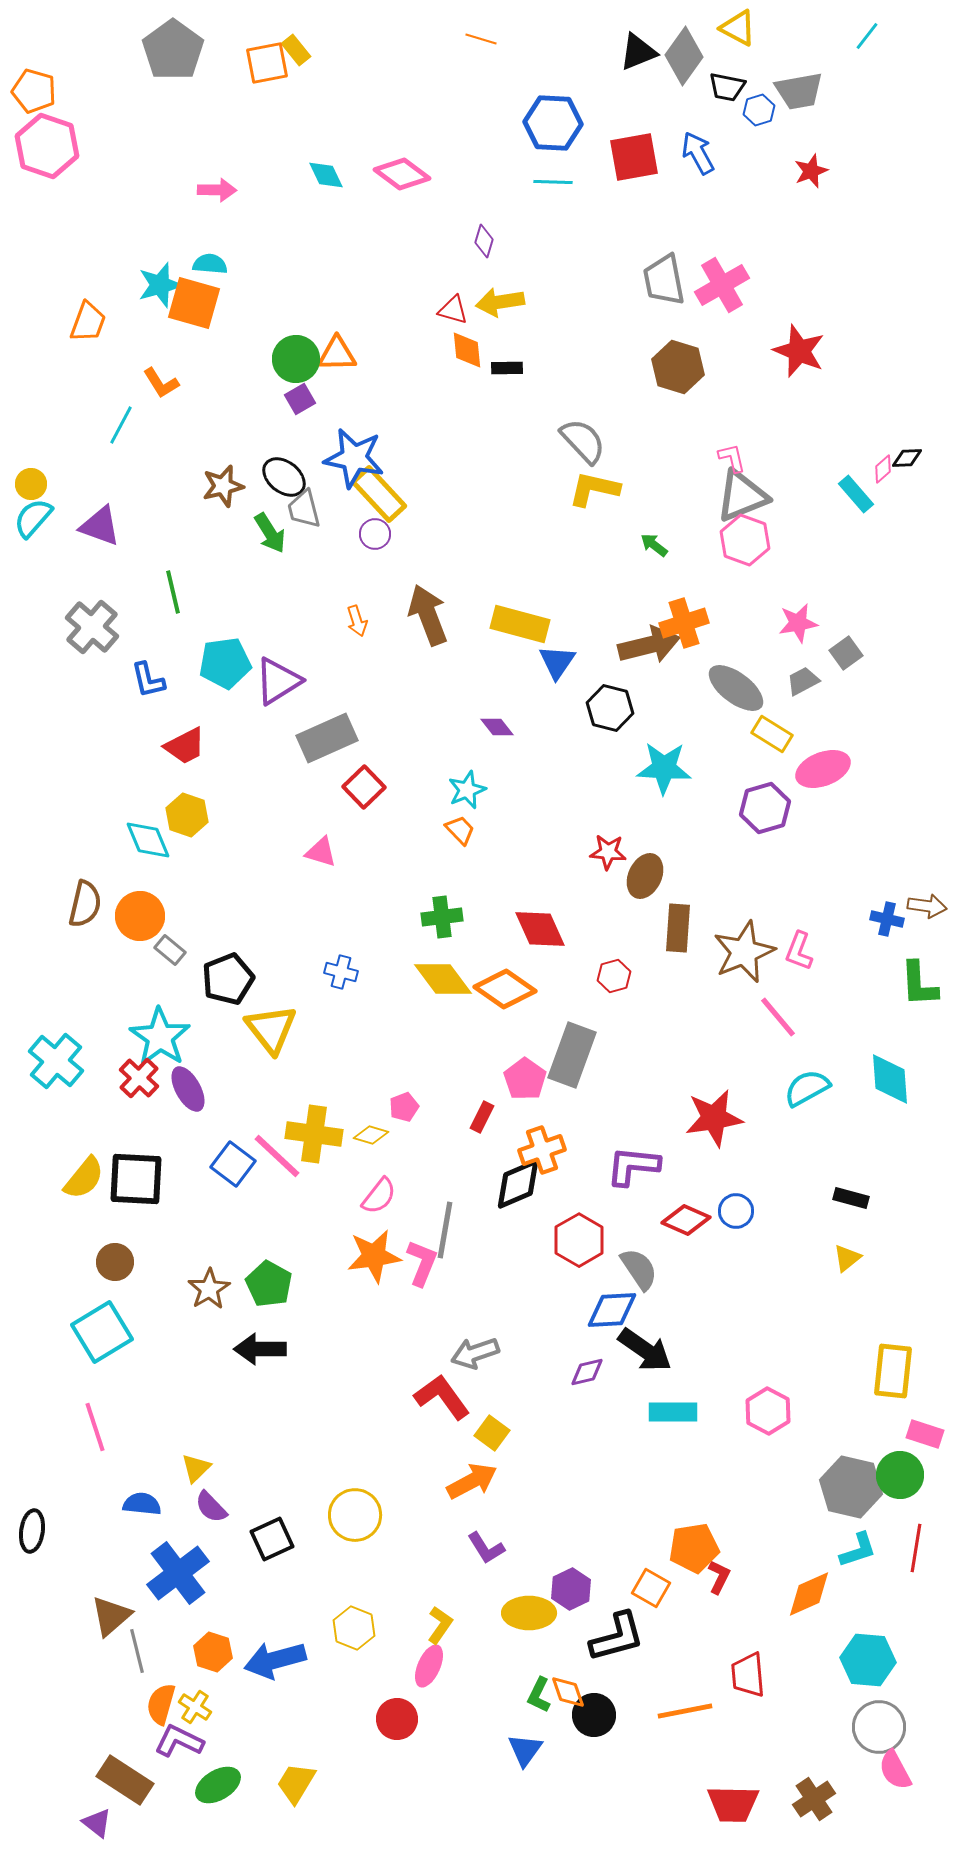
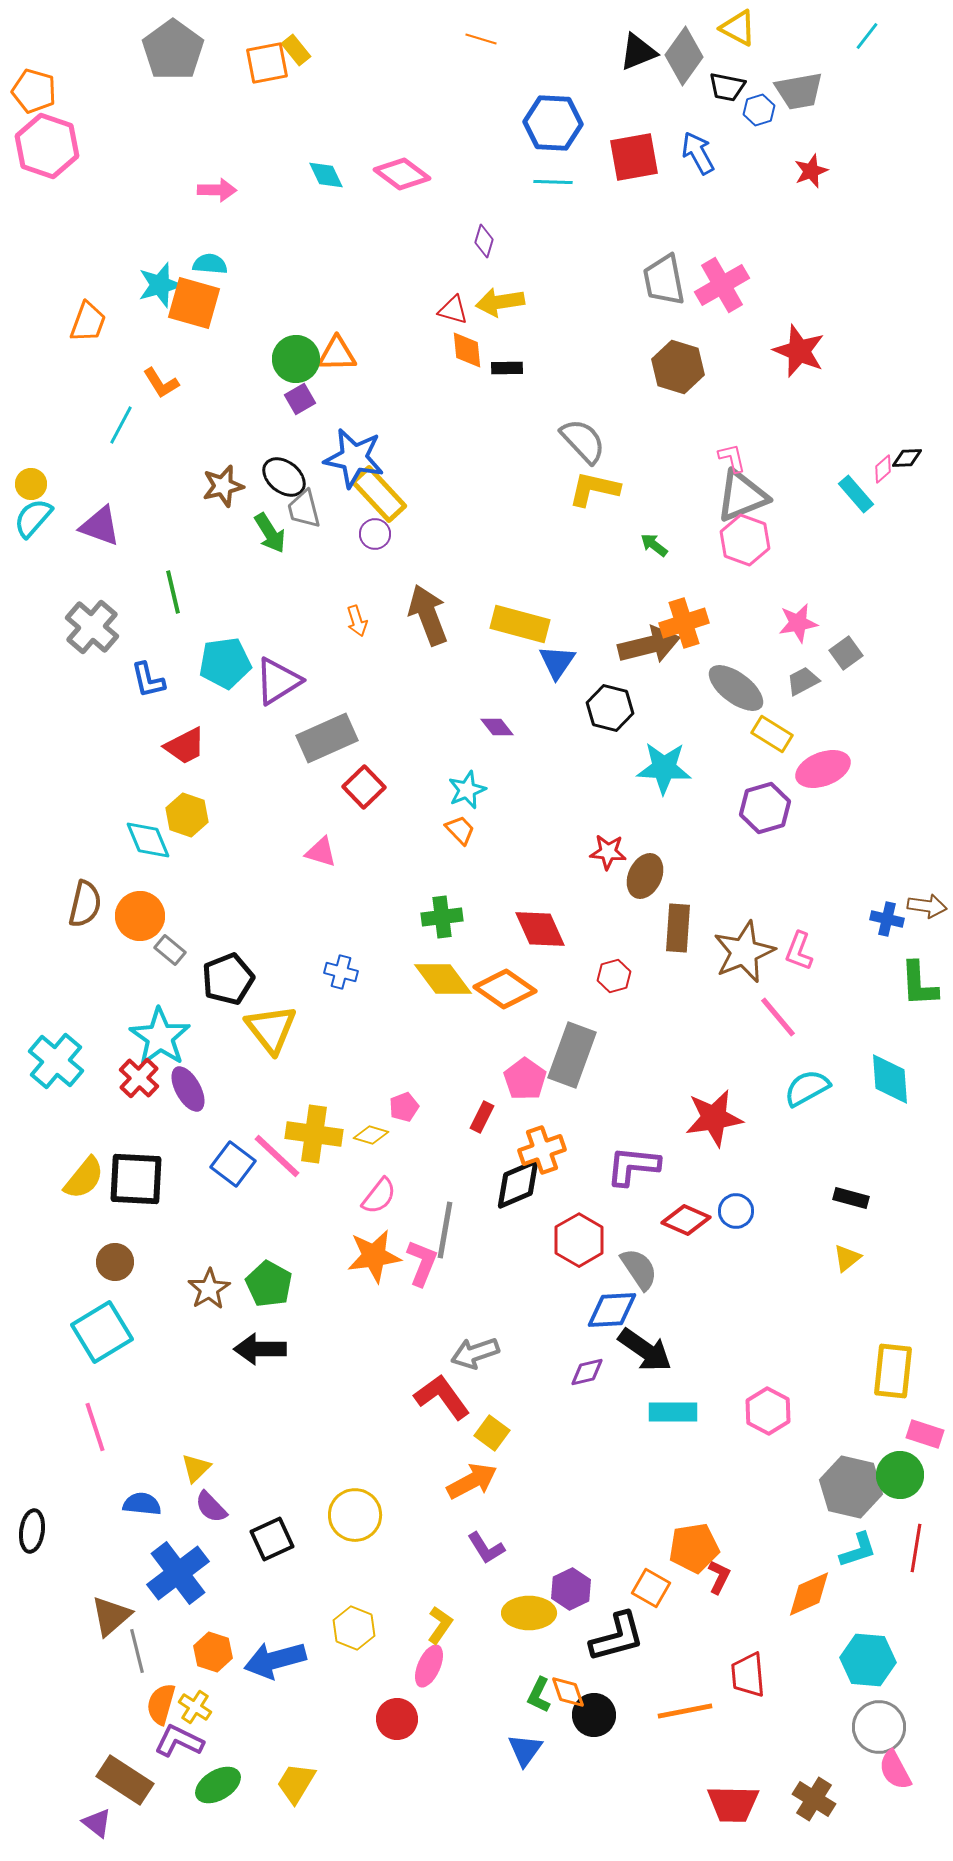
brown cross at (814, 1799): rotated 24 degrees counterclockwise
